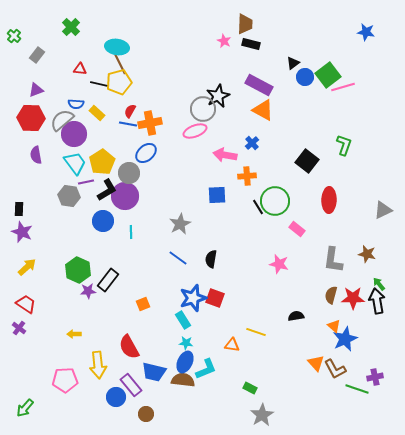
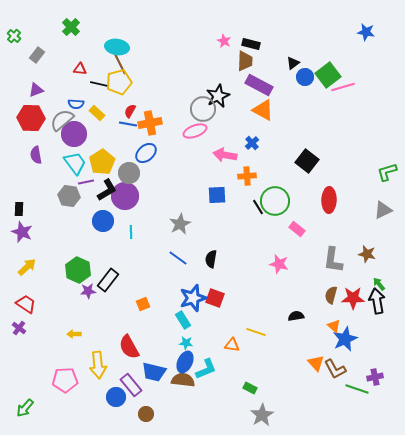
brown trapezoid at (245, 24): moved 37 px down
green L-shape at (344, 145): moved 43 px right, 27 px down; rotated 125 degrees counterclockwise
